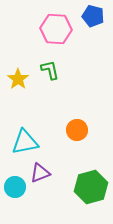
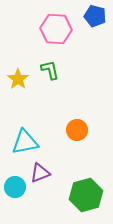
blue pentagon: moved 2 px right
green hexagon: moved 5 px left, 8 px down
